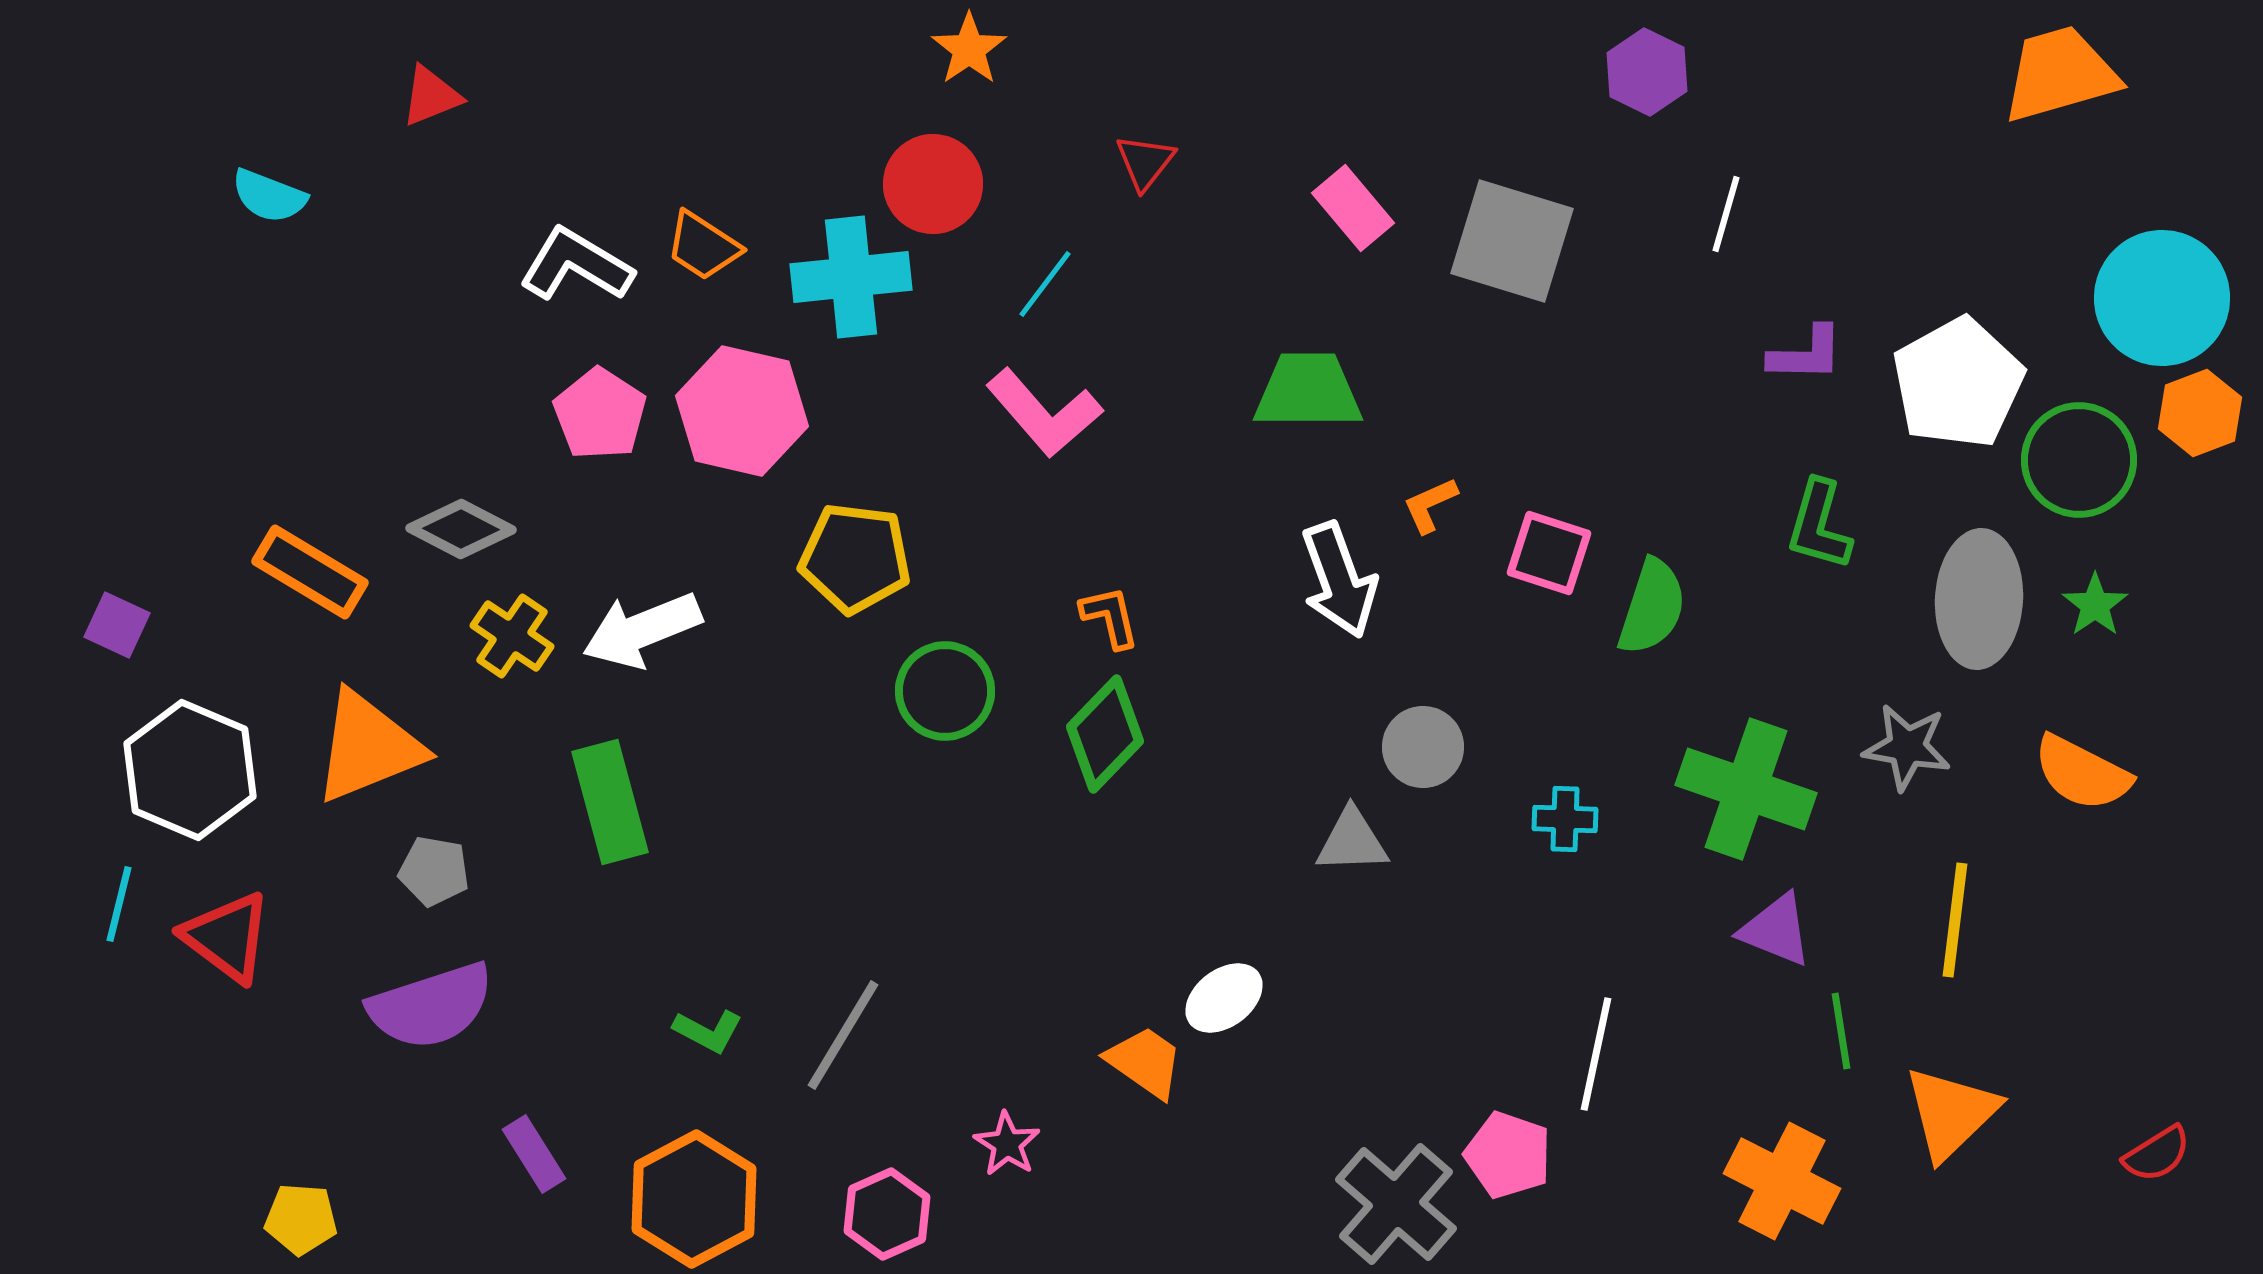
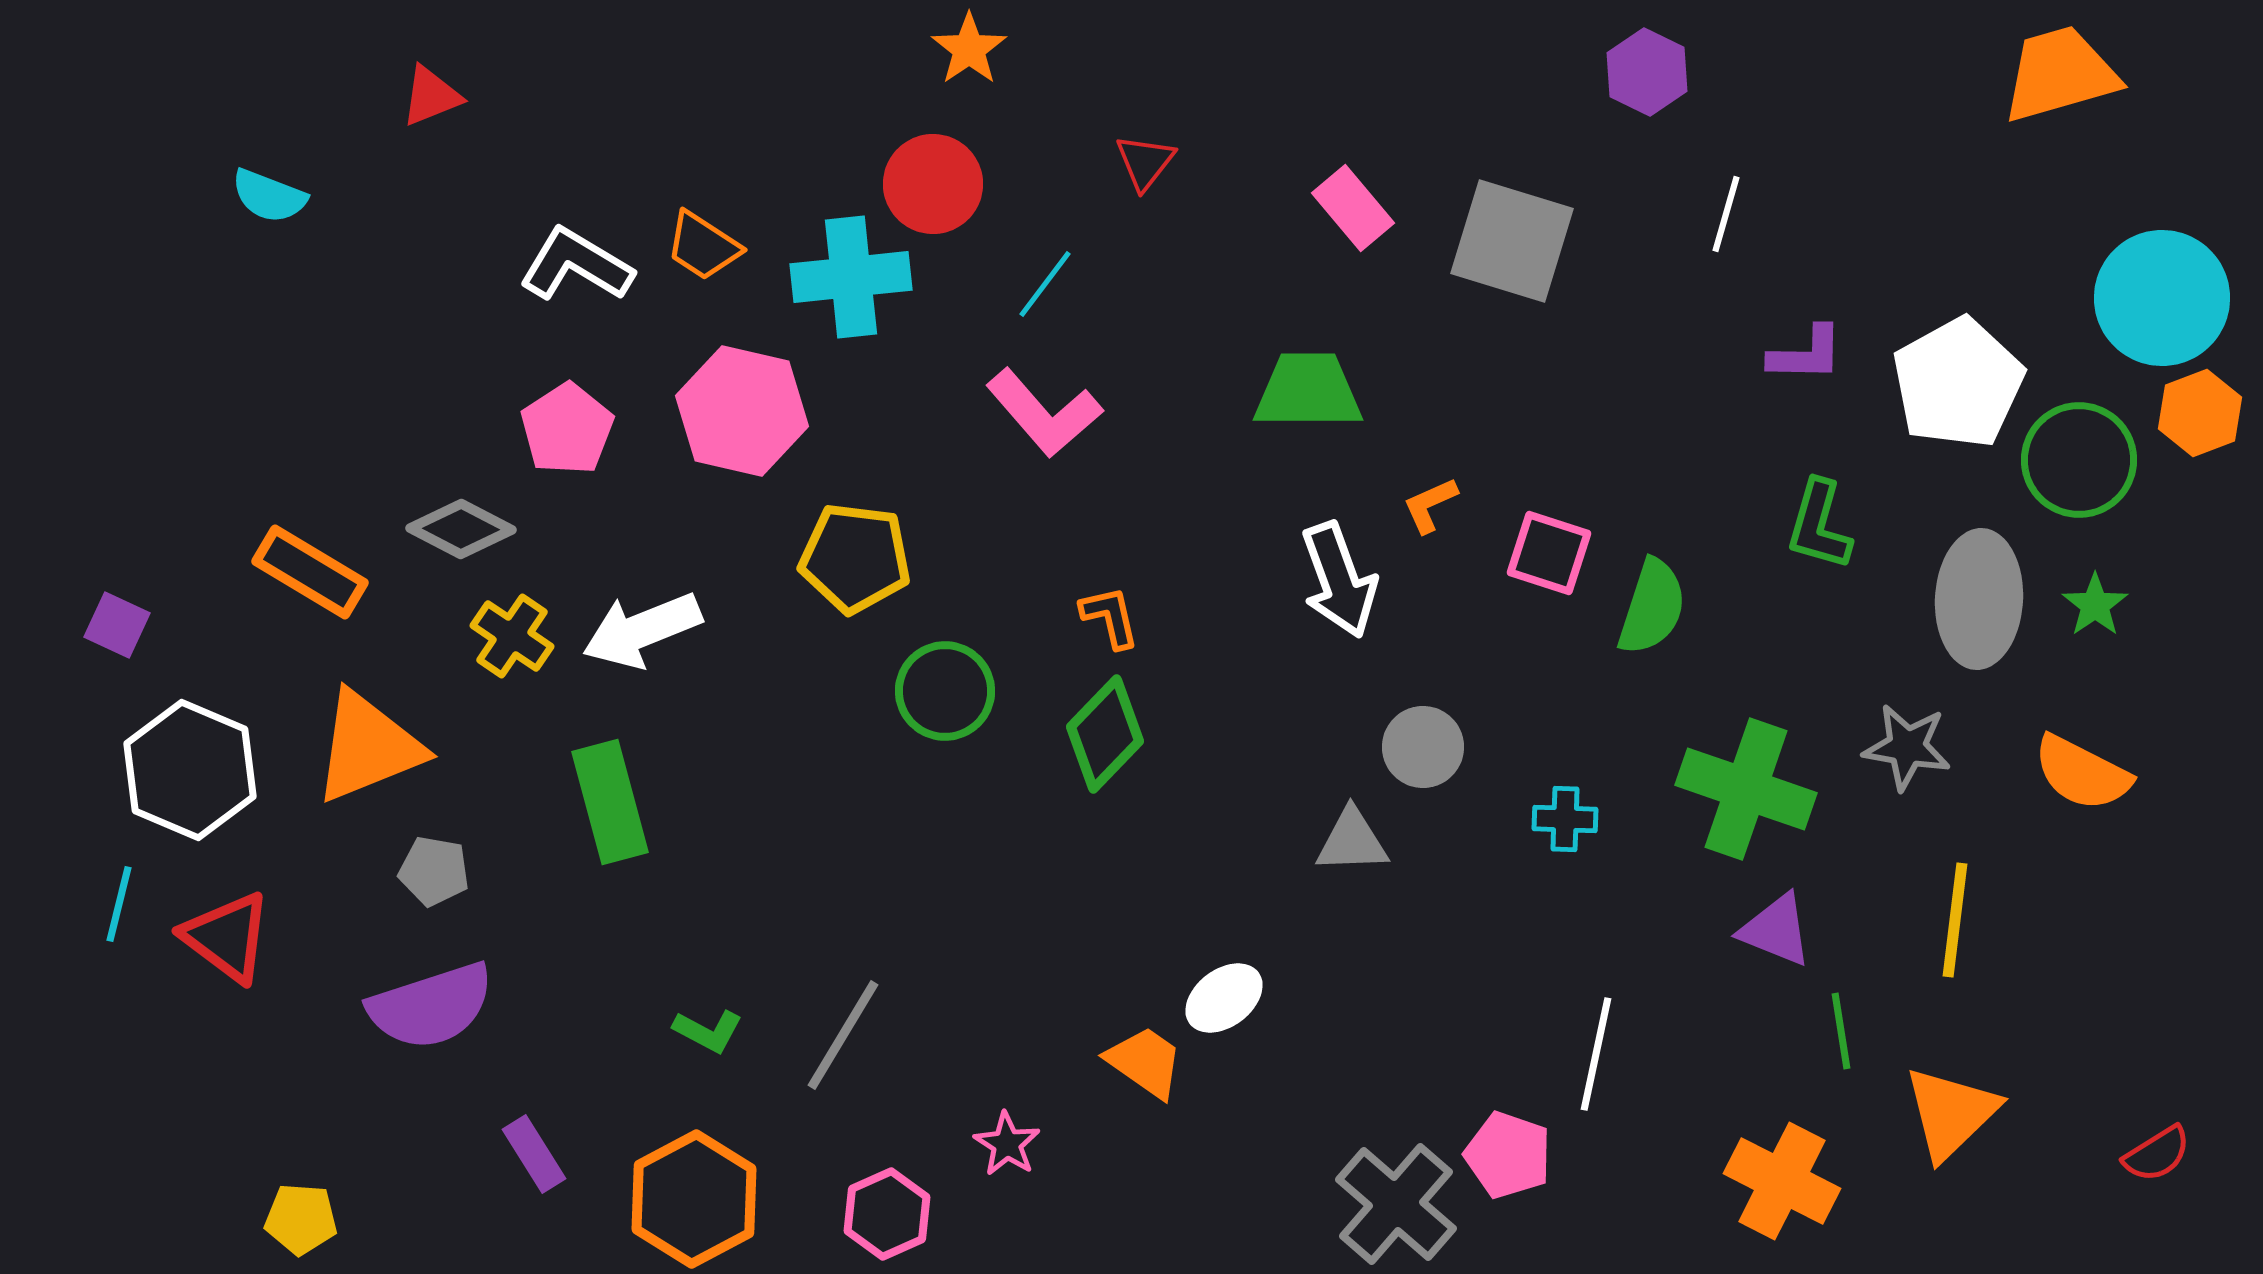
pink pentagon at (600, 414): moved 33 px left, 15 px down; rotated 6 degrees clockwise
